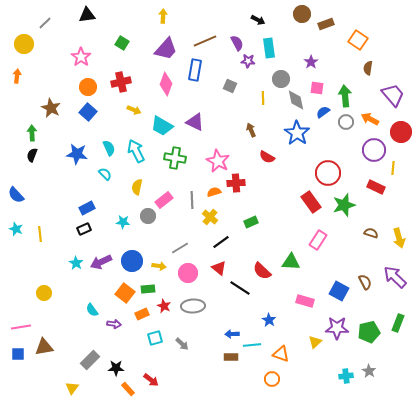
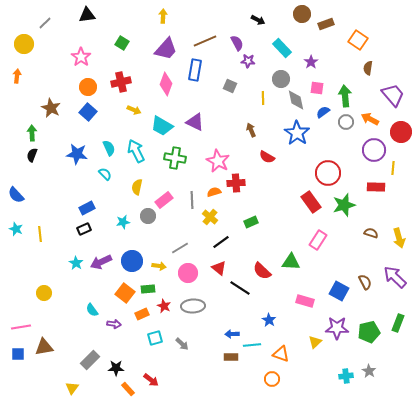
cyan rectangle at (269, 48): moved 13 px right; rotated 36 degrees counterclockwise
red rectangle at (376, 187): rotated 24 degrees counterclockwise
cyan star at (123, 222): rotated 16 degrees counterclockwise
